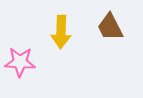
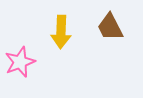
pink star: rotated 24 degrees counterclockwise
